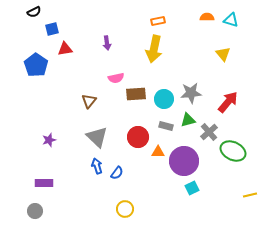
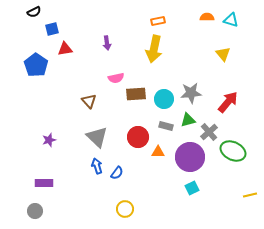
brown triangle: rotated 21 degrees counterclockwise
purple circle: moved 6 px right, 4 px up
